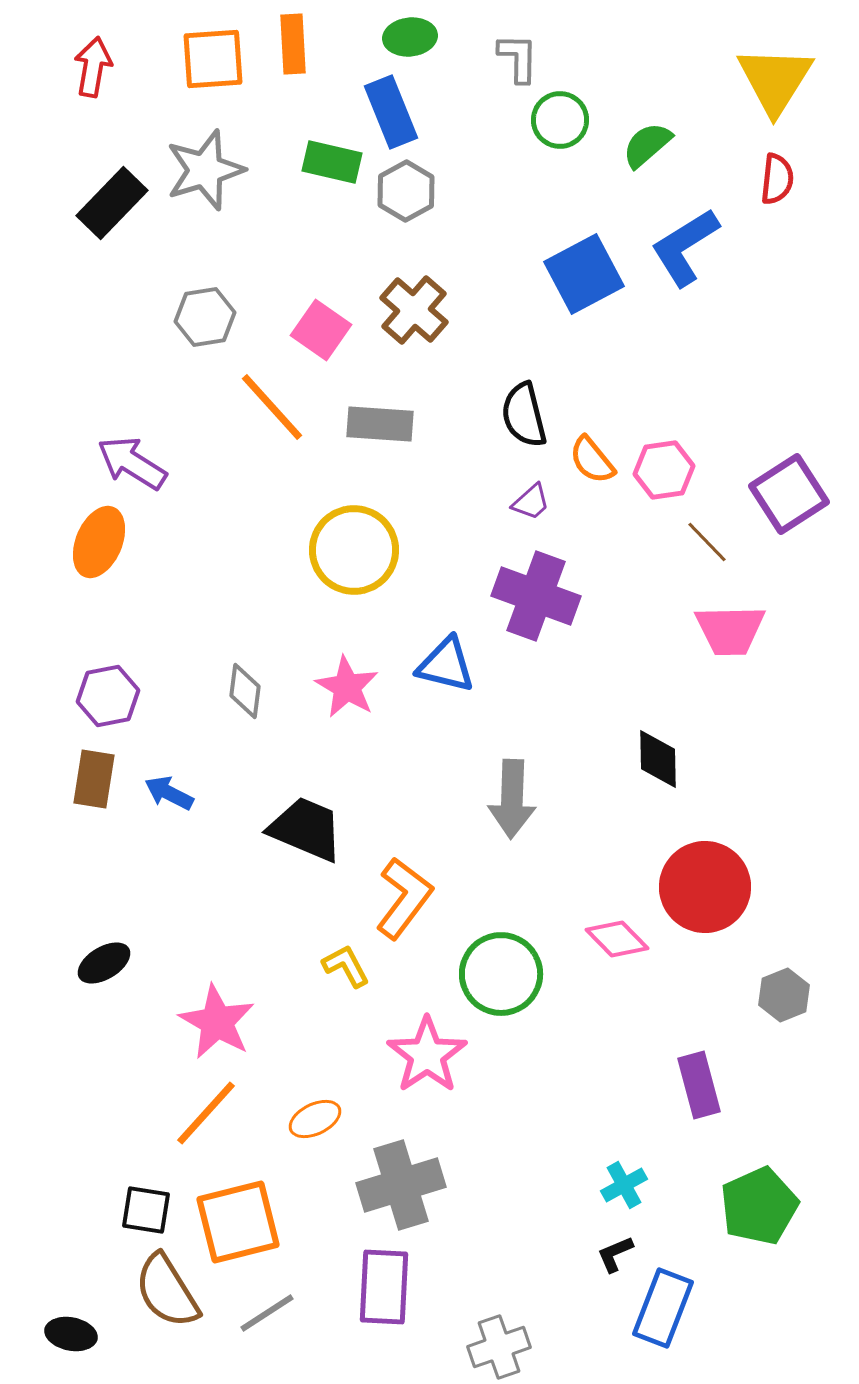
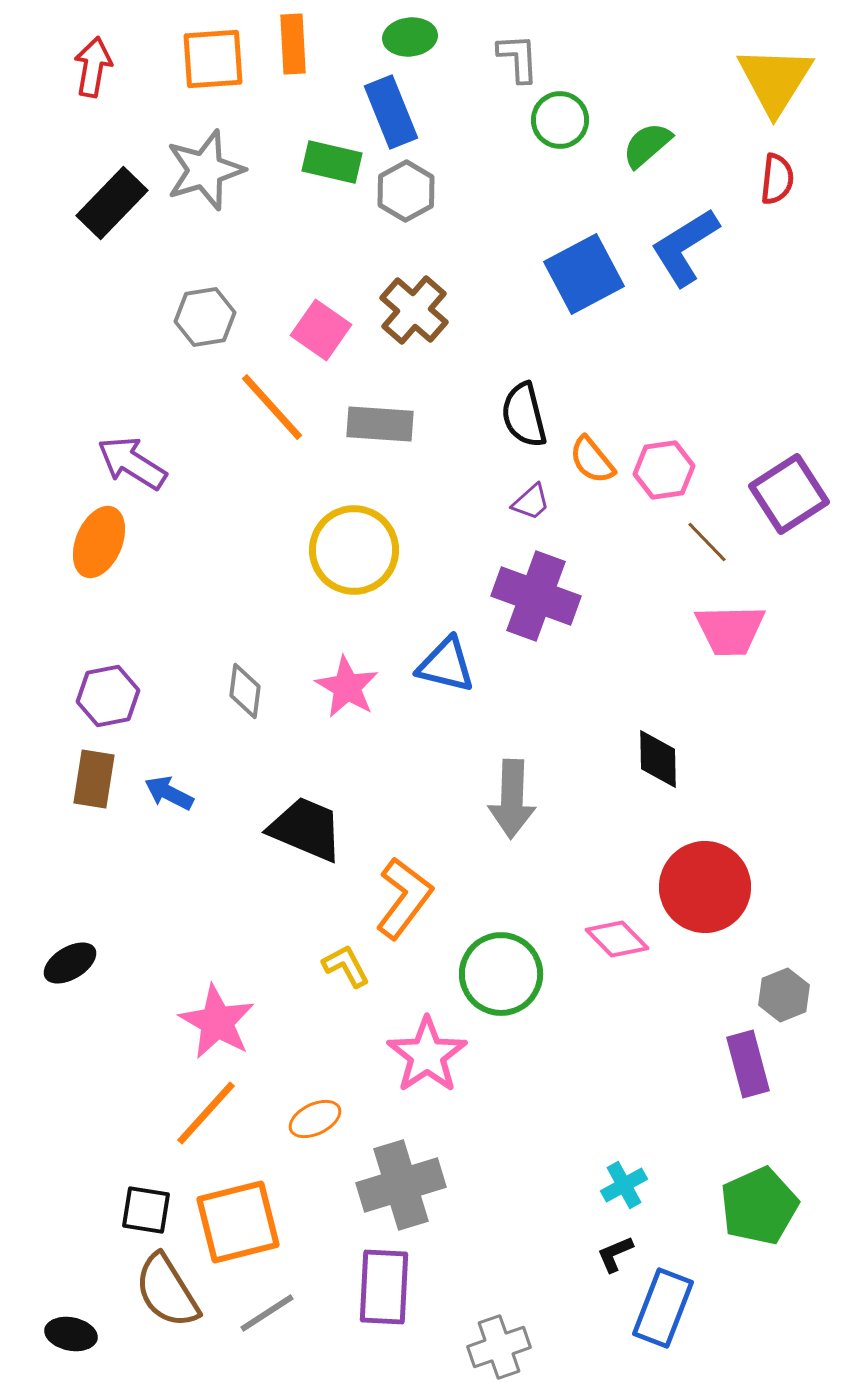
gray L-shape at (518, 58): rotated 4 degrees counterclockwise
black ellipse at (104, 963): moved 34 px left
purple rectangle at (699, 1085): moved 49 px right, 21 px up
